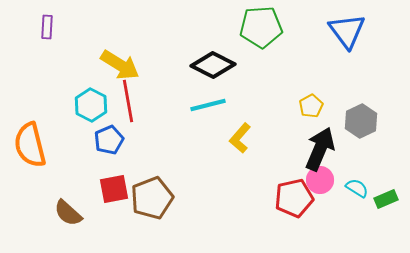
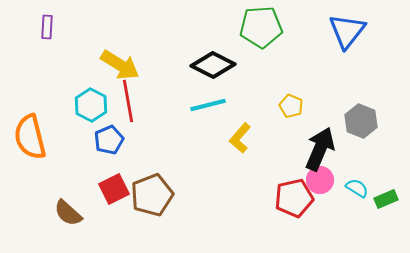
blue triangle: rotated 15 degrees clockwise
yellow pentagon: moved 20 px left; rotated 20 degrees counterclockwise
gray hexagon: rotated 12 degrees counterclockwise
orange semicircle: moved 8 px up
red square: rotated 16 degrees counterclockwise
brown pentagon: moved 3 px up
